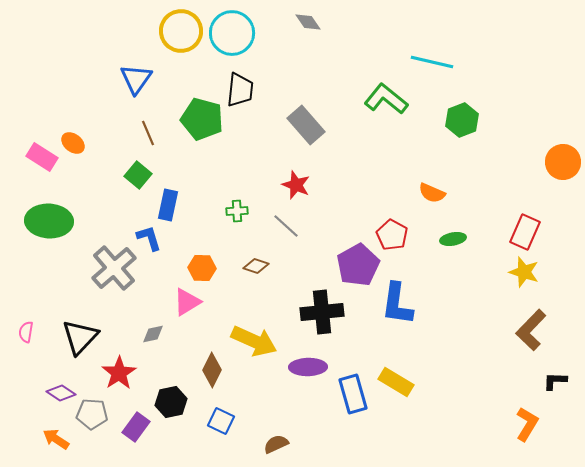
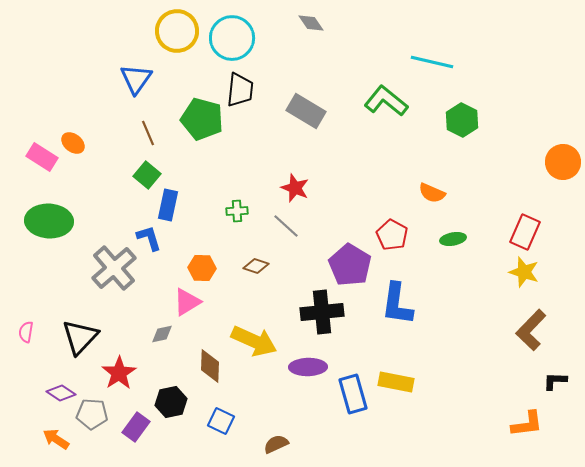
gray diamond at (308, 22): moved 3 px right, 1 px down
yellow circle at (181, 31): moved 4 px left
cyan circle at (232, 33): moved 5 px down
green L-shape at (386, 99): moved 2 px down
green hexagon at (462, 120): rotated 12 degrees counterclockwise
gray rectangle at (306, 125): moved 14 px up; rotated 18 degrees counterclockwise
green square at (138, 175): moved 9 px right
red star at (296, 185): moved 1 px left, 3 px down
purple pentagon at (358, 265): moved 8 px left; rotated 12 degrees counterclockwise
gray diamond at (153, 334): moved 9 px right
brown diamond at (212, 370): moved 2 px left, 4 px up; rotated 24 degrees counterclockwise
yellow rectangle at (396, 382): rotated 20 degrees counterclockwise
orange L-shape at (527, 424): rotated 52 degrees clockwise
